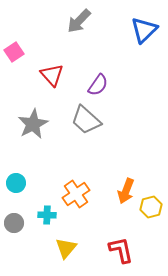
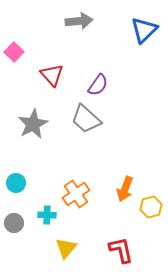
gray arrow: rotated 140 degrees counterclockwise
pink square: rotated 12 degrees counterclockwise
gray trapezoid: moved 1 px up
orange arrow: moved 1 px left, 2 px up
